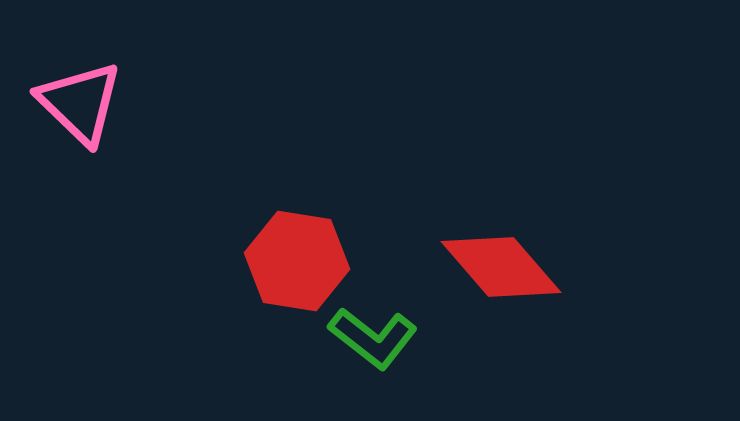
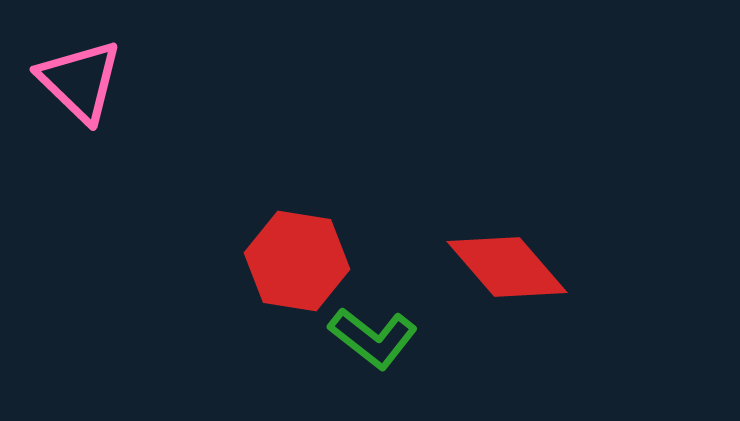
pink triangle: moved 22 px up
red diamond: moved 6 px right
